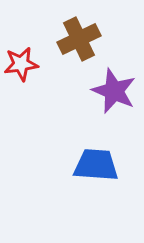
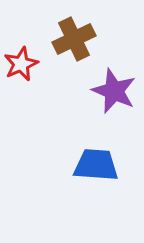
brown cross: moved 5 px left
red star: rotated 16 degrees counterclockwise
